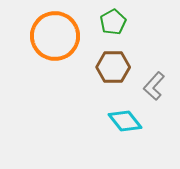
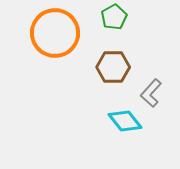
green pentagon: moved 1 px right, 5 px up
orange circle: moved 3 px up
gray L-shape: moved 3 px left, 7 px down
